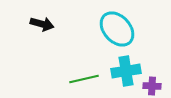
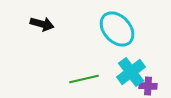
cyan cross: moved 5 px right, 1 px down; rotated 28 degrees counterclockwise
purple cross: moved 4 px left
